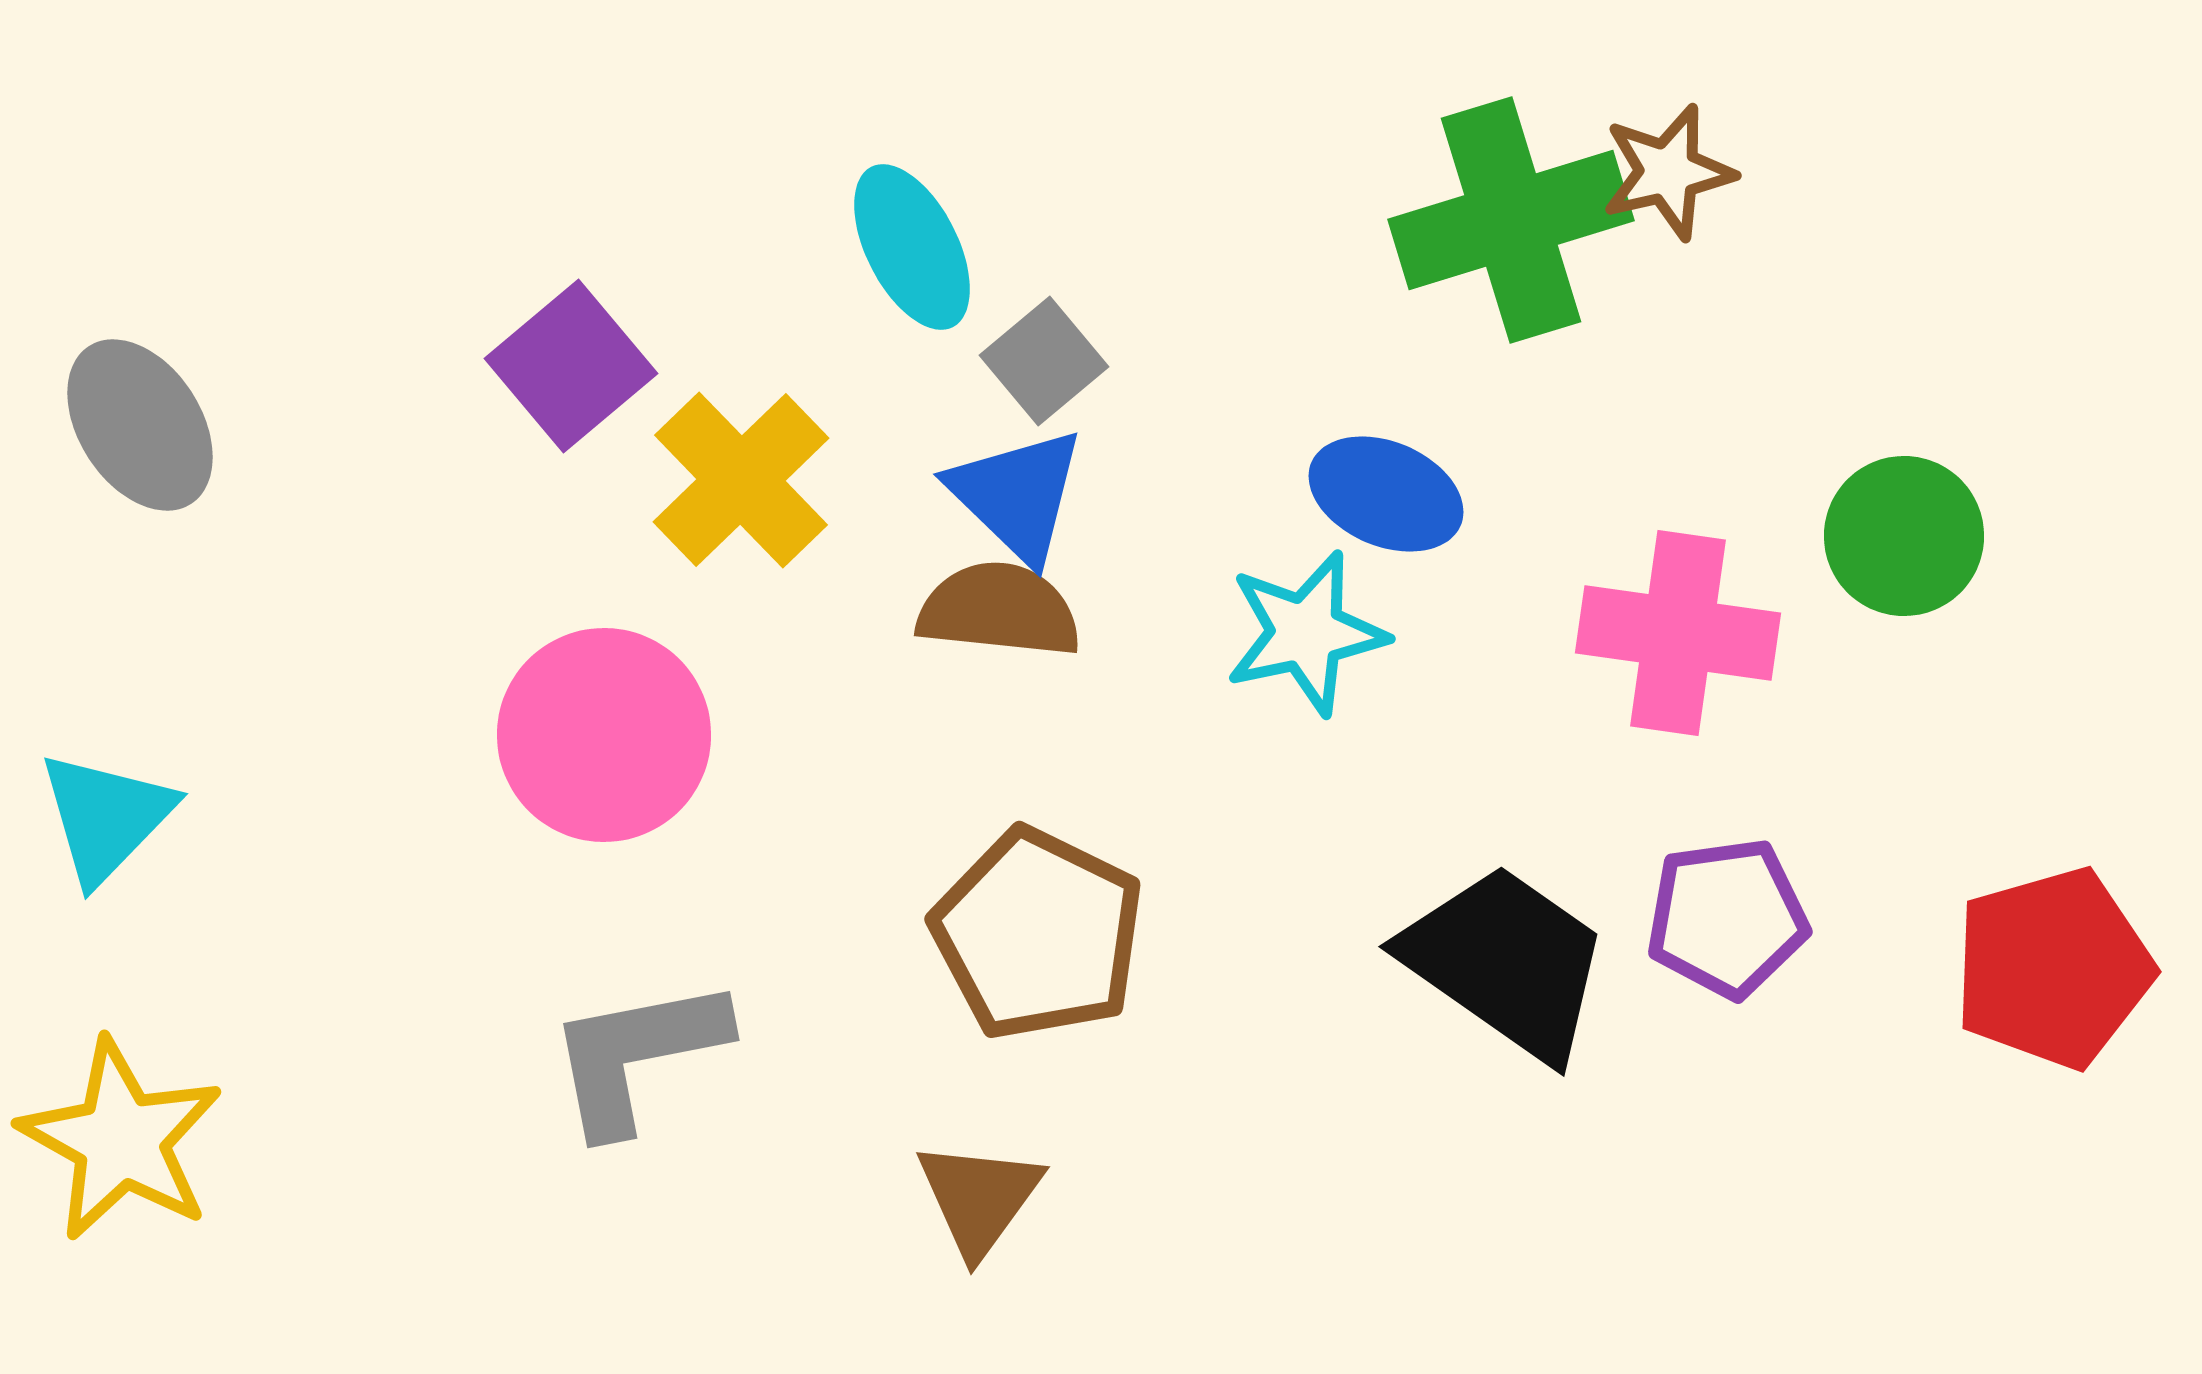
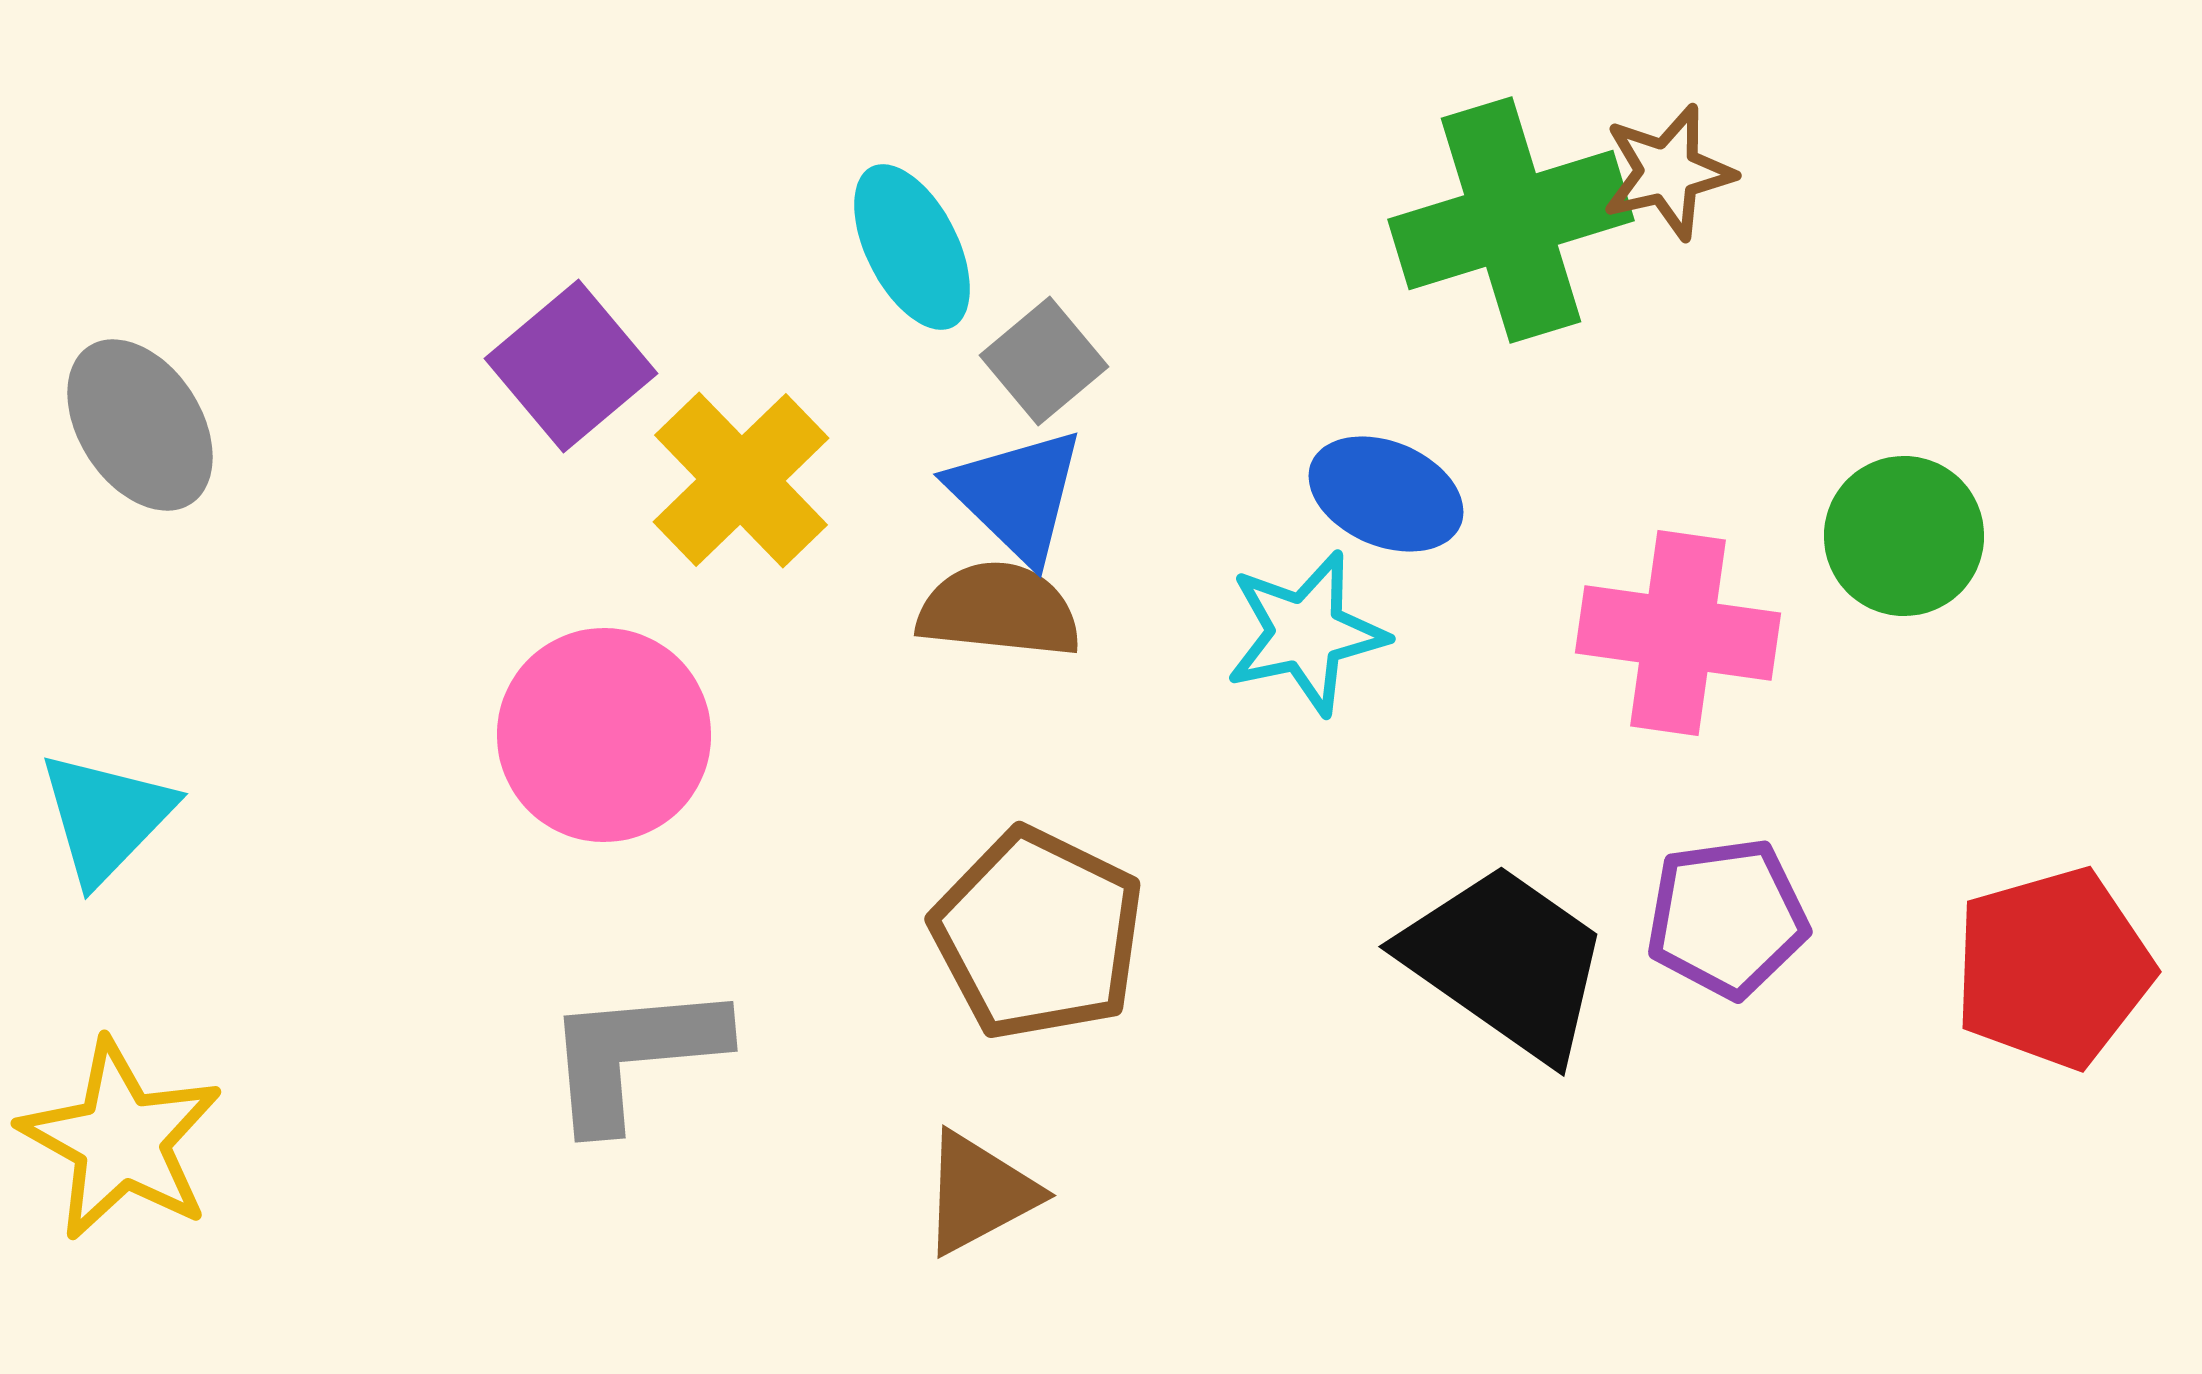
gray L-shape: moved 3 px left; rotated 6 degrees clockwise
brown triangle: moved 5 px up; rotated 26 degrees clockwise
